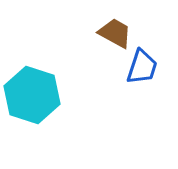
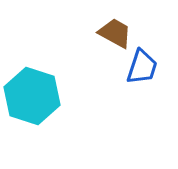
cyan hexagon: moved 1 px down
